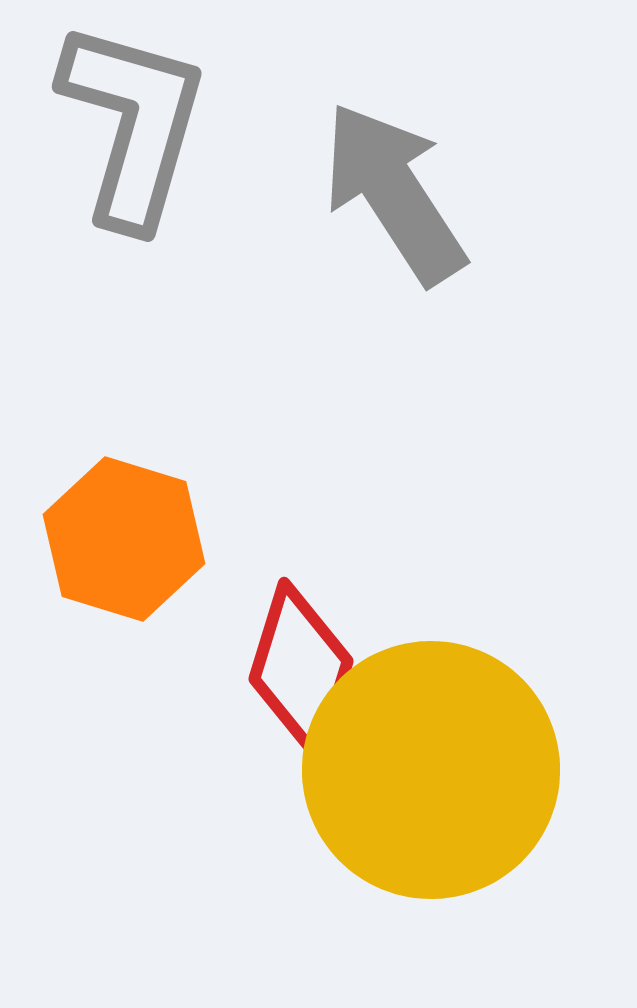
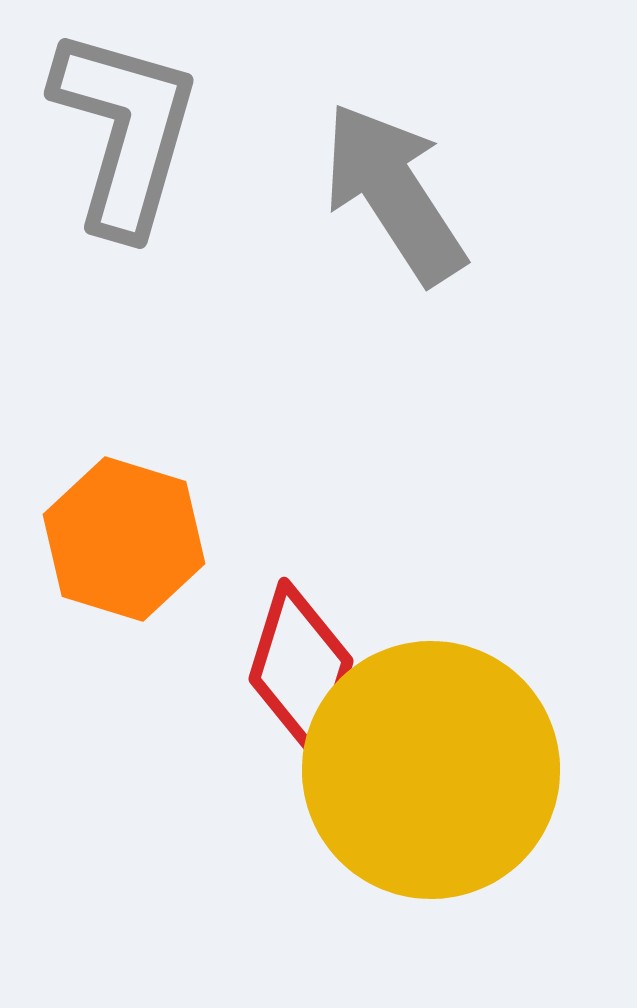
gray L-shape: moved 8 px left, 7 px down
